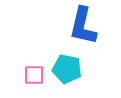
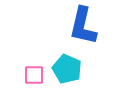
cyan pentagon: rotated 12 degrees clockwise
